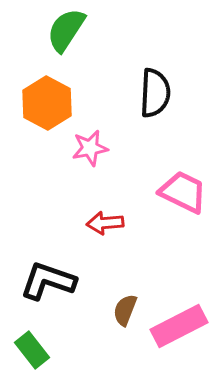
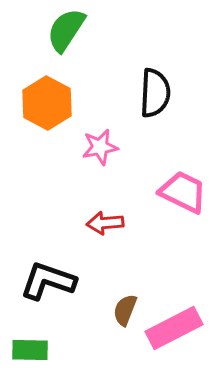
pink star: moved 10 px right, 1 px up
pink rectangle: moved 5 px left, 2 px down
green rectangle: moved 2 px left; rotated 51 degrees counterclockwise
